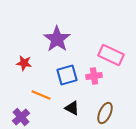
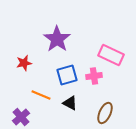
red star: rotated 21 degrees counterclockwise
black triangle: moved 2 px left, 5 px up
